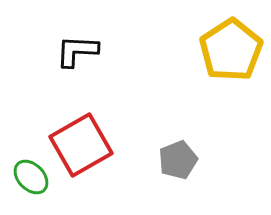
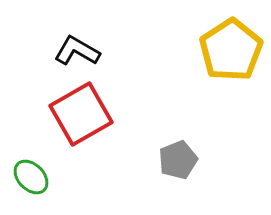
black L-shape: rotated 27 degrees clockwise
red square: moved 31 px up
